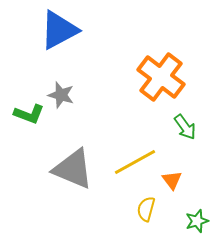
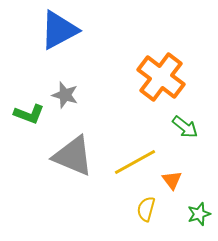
gray star: moved 4 px right
green arrow: rotated 16 degrees counterclockwise
gray triangle: moved 13 px up
green star: moved 2 px right, 7 px up
